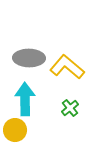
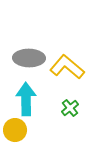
cyan arrow: moved 1 px right
